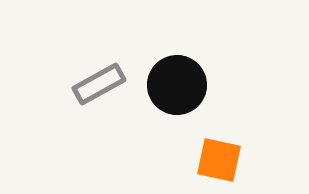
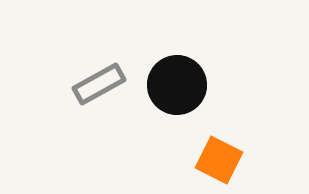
orange square: rotated 15 degrees clockwise
